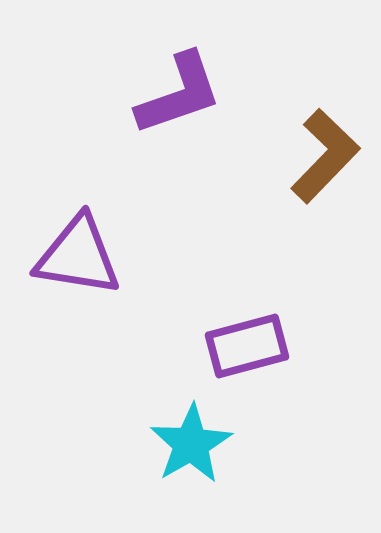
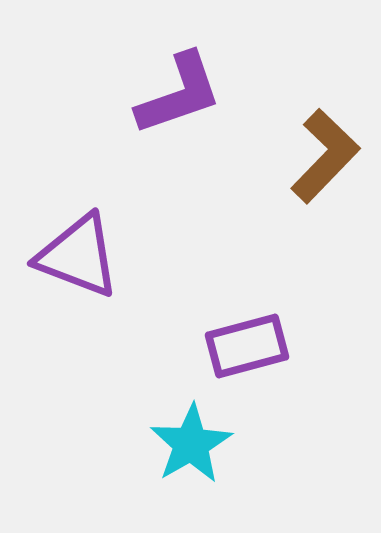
purple triangle: rotated 12 degrees clockwise
